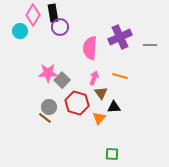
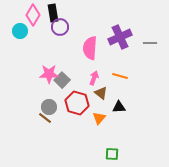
gray line: moved 2 px up
pink star: moved 1 px right, 1 px down
brown triangle: rotated 16 degrees counterclockwise
black triangle: moved 5 px right
